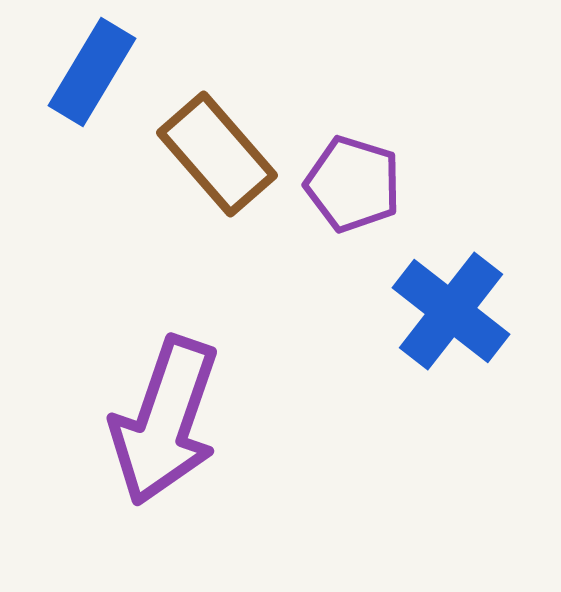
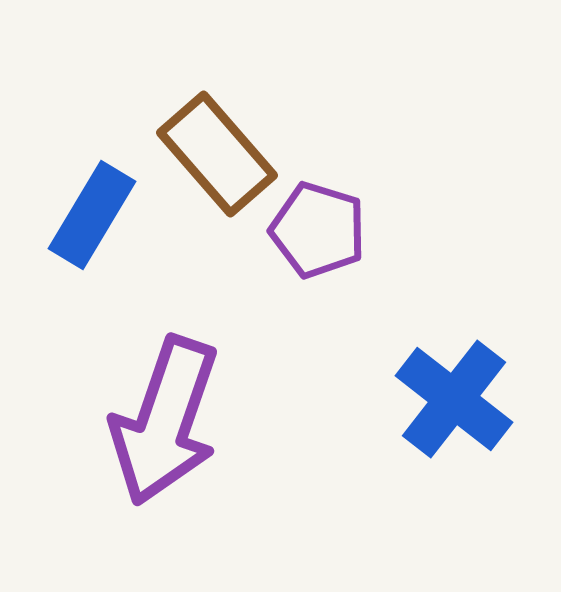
blue rectangle: moved 143 px down
purple pentagon: moved 35 px left, 46 px down
blue cross: moved 3 px right, 88 px down
